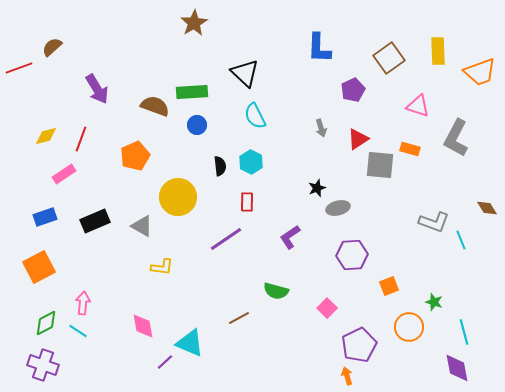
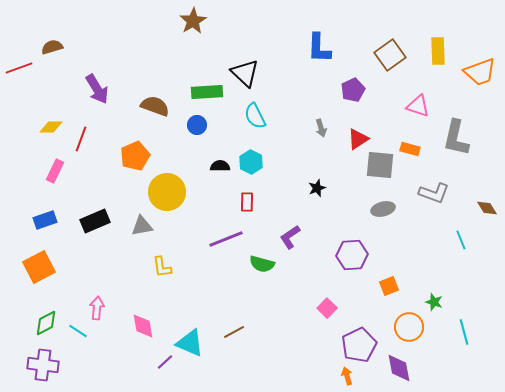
brown star at (194, 23): moved 1 px left, 2 px up
brown semicircle at (52, 47): rotated 25 degrees clockwise
brown square at (389, 58): moved 1 px right, 3 px up
green rectangle at (192, 92): moved 15 px right
yellow diamond at (46, 136): moved 5 px right, 9 px up; rotated 15 degrees clockwise
gray L-shape at (456, 138): rotated 15 degrees counterclockwise
black semicircle at (220, 166): rotated 84 degrees counterclockwise
pink rectangle at (64, 174): moved 9 px left, 3 px up; rotated 30 degrees counterclockwise
yellow circle at (178, 197): moved 11 px left, 5 px up
gray ellipse at (338, 208): moved 45 px right, 1 px down
blue rectangle at (45, 217): moved 3 px down
gray L-shape at (434, 222): moved 29 px up
gray triangle at (142, 226): rotated 40 degrees counterclockwise
purple line at (226, 239): rotated 12 degrees clockwise
yellow L-shape at (162, 267): rotated 75 degrees clockwise
green semicircle at (276, 291): moved 14 px left, 27 px up
pink arrow at (83, 303): moved 14 px right, 5 px down
brown line at (239, 318): moved 5 px left, 14 px down
purple cross at (43, 365): rotated 12 degrees counterclockwise
purple diamond at (457, 368): moved 58 px left
